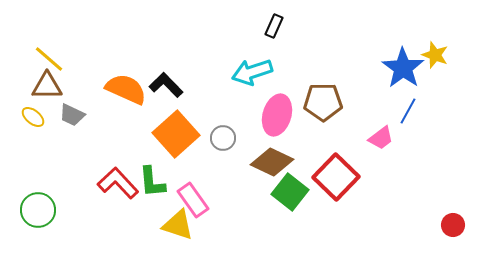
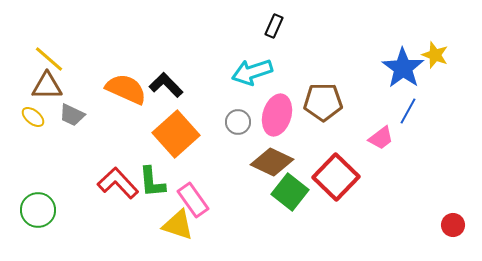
gray circle: moved 15 px right, 16 px up
